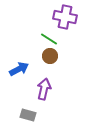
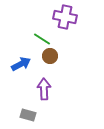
green line: moved 7 px left
blue arrow: moved 2 px right, 5 px up
purple arrow: rotated 15 degrees counterclockwise
